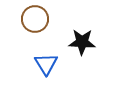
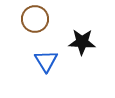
blue triangle: moved 3 px up
